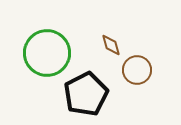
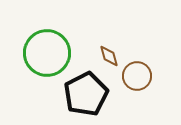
brown diamond: moved 2 px left, 11 px down
brown circle: moved 6 px down
